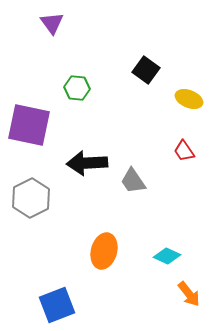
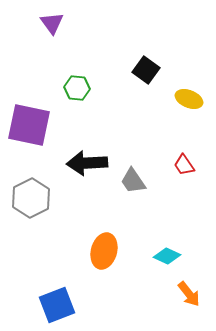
red trapezoid: moved 14 px down
